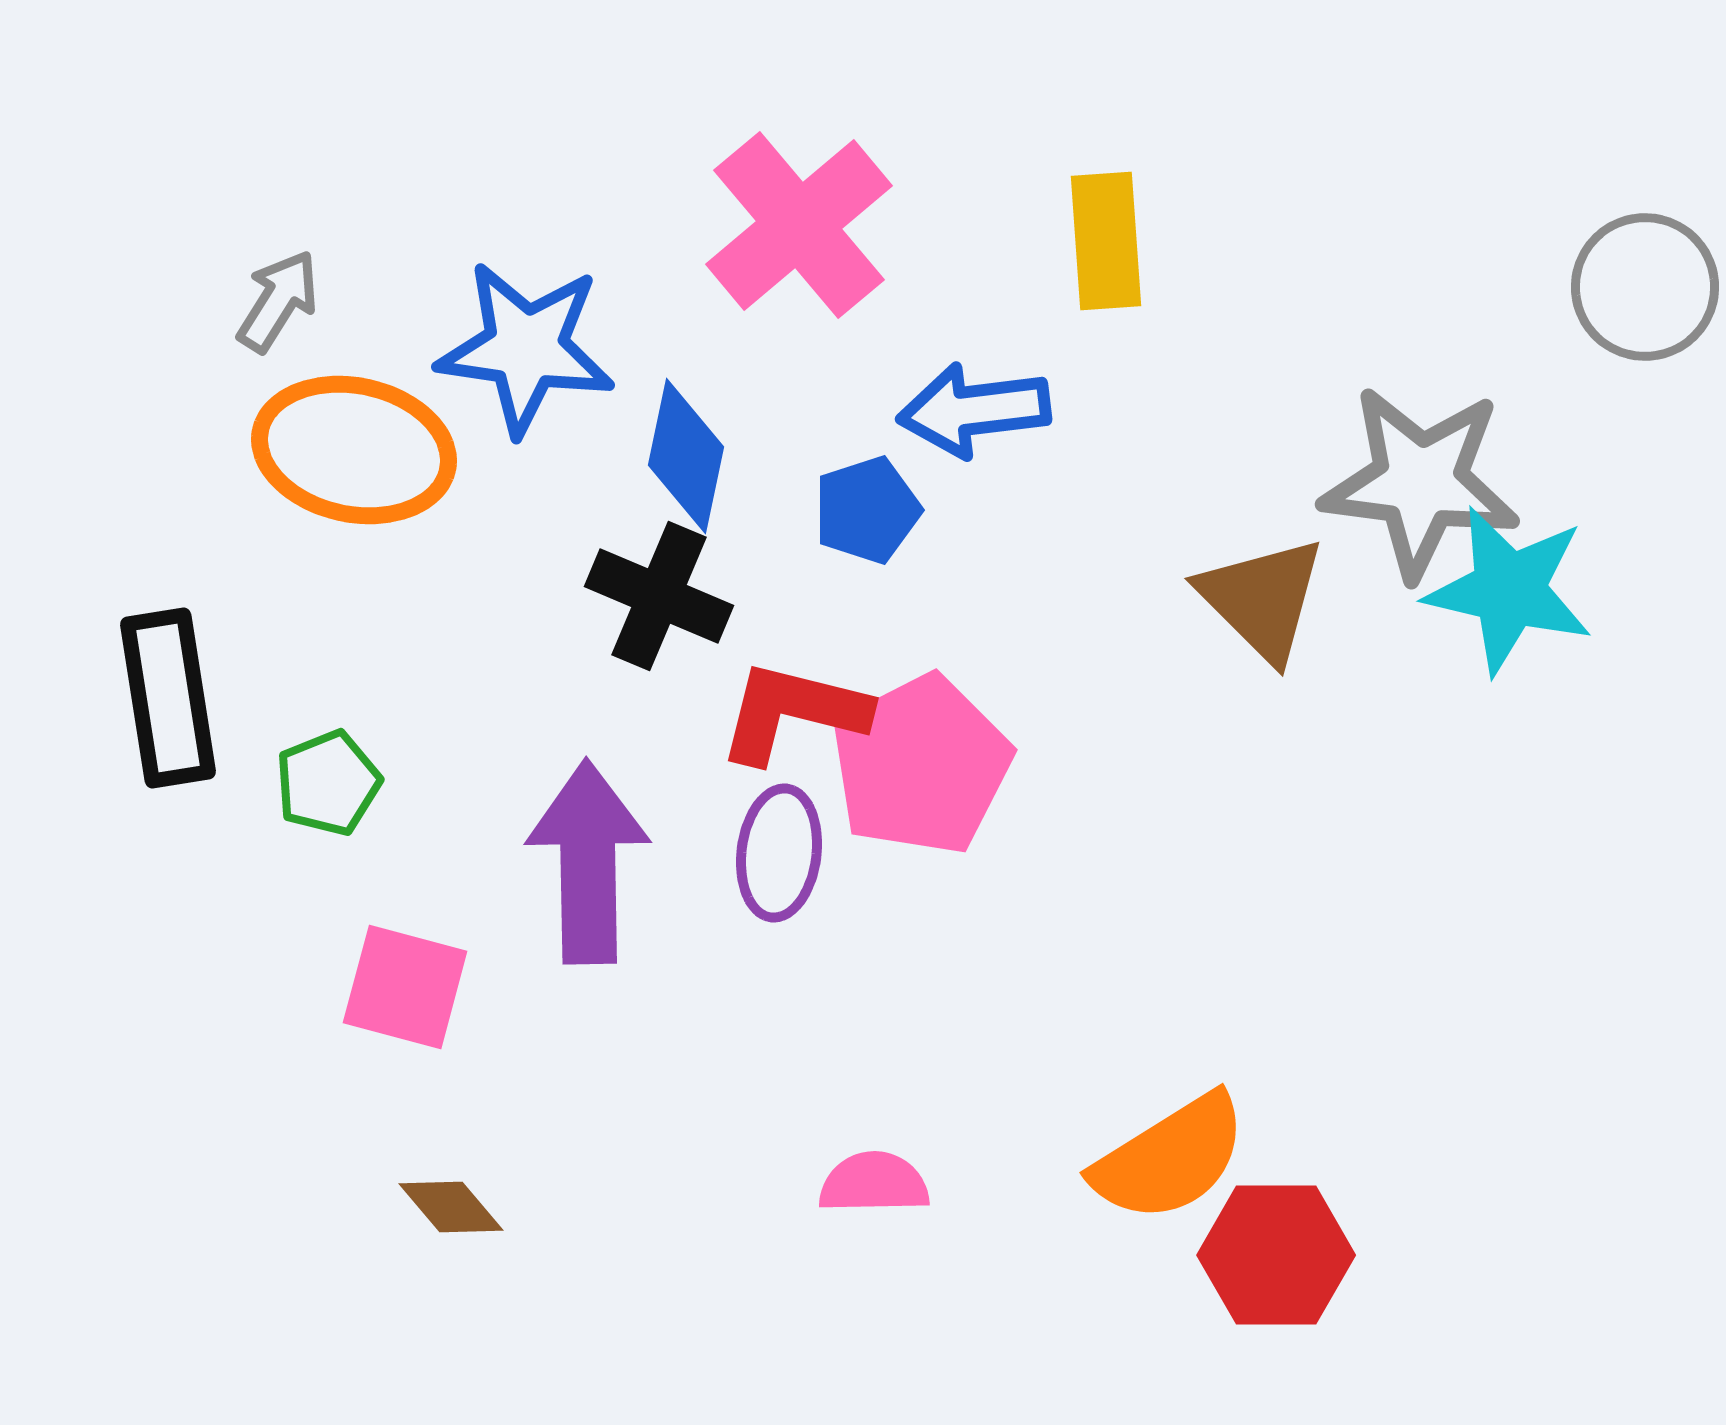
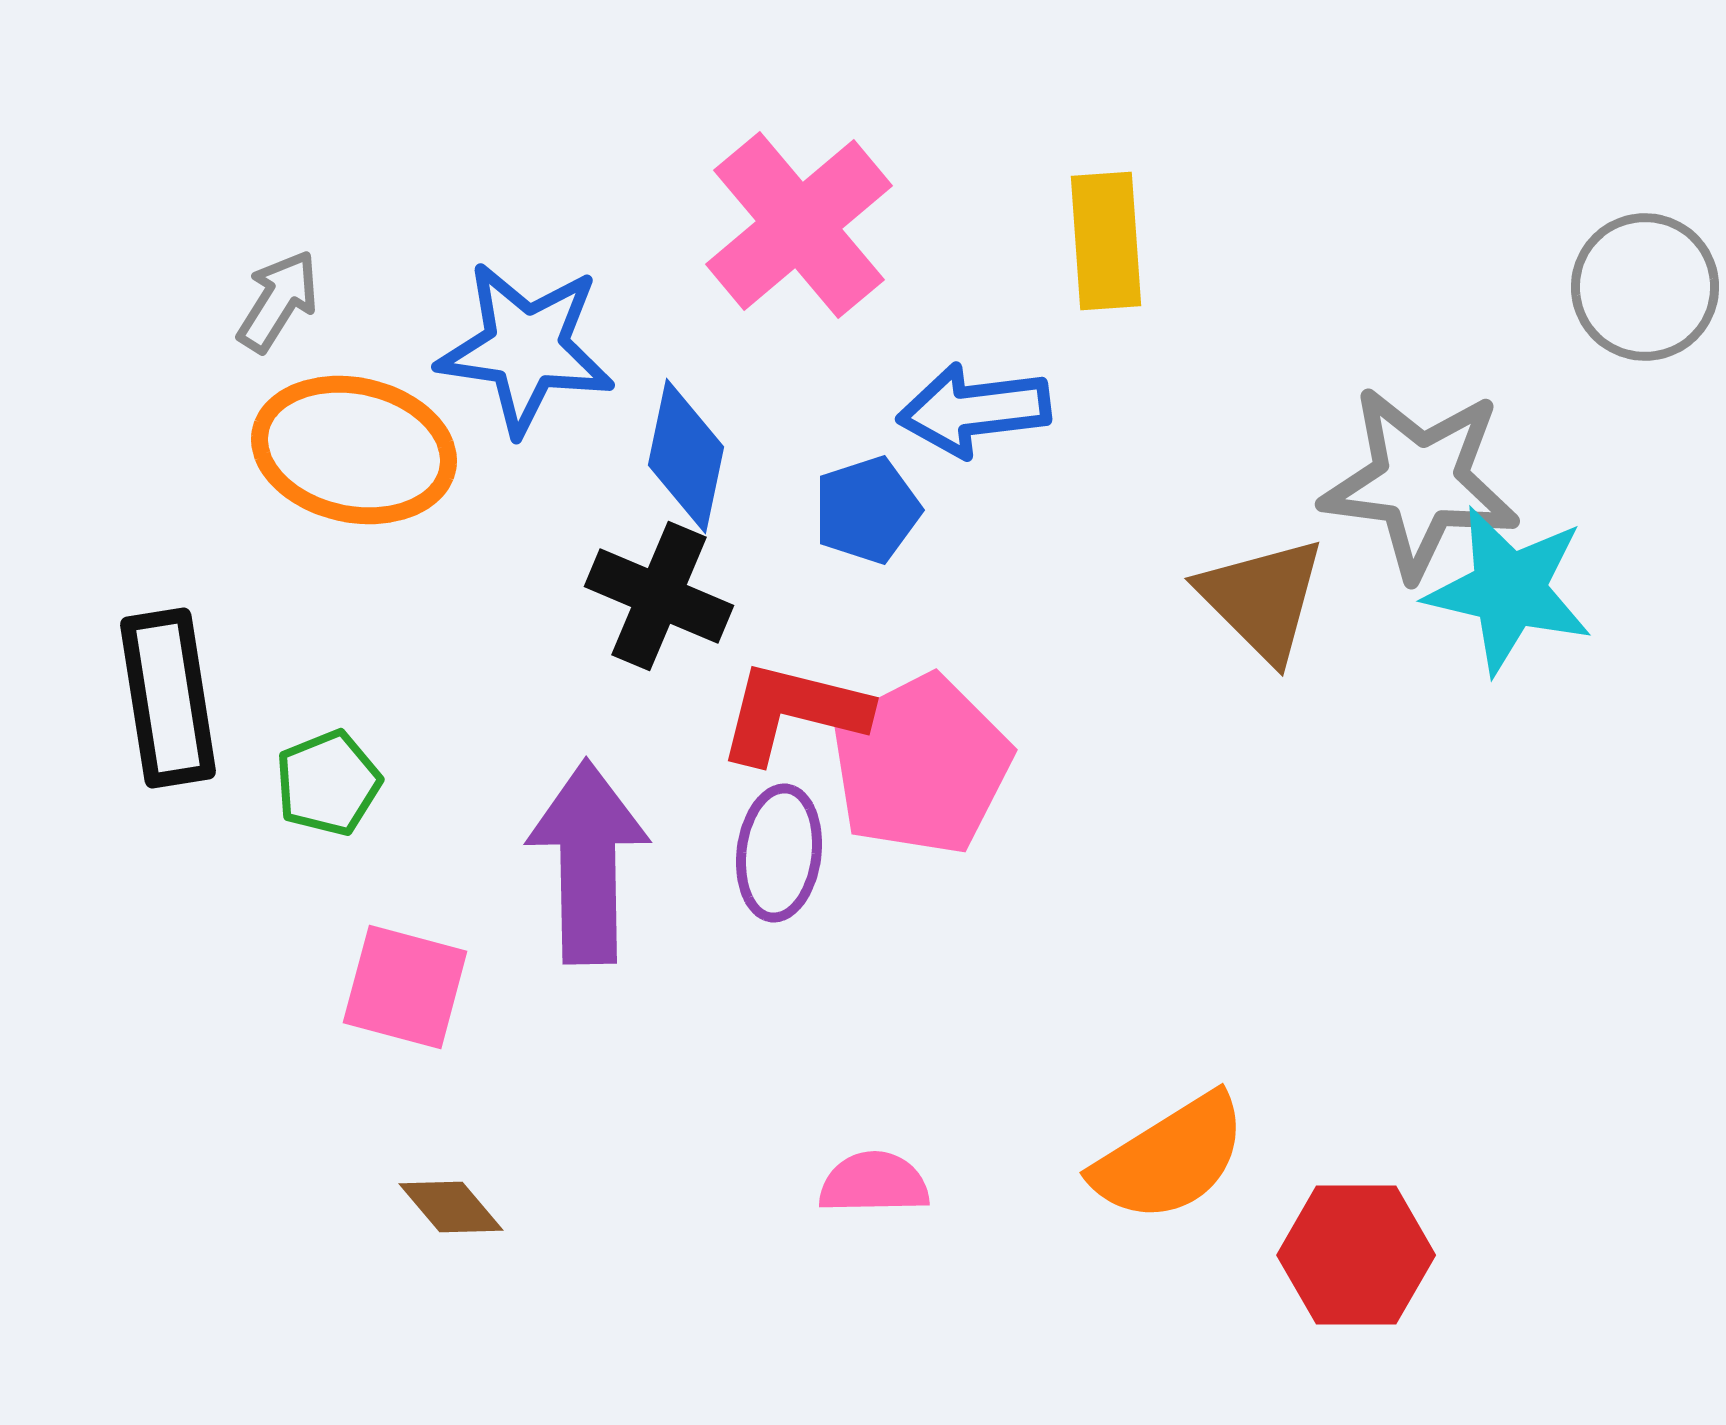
red hexagon: moved 80 px right
